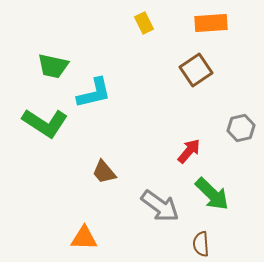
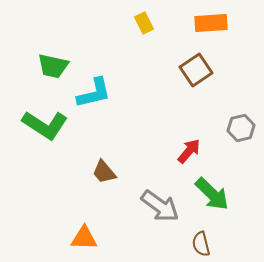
green L-shape: moved 2 px down
brown semicircle: rotated 10 degrees counterclockwise
